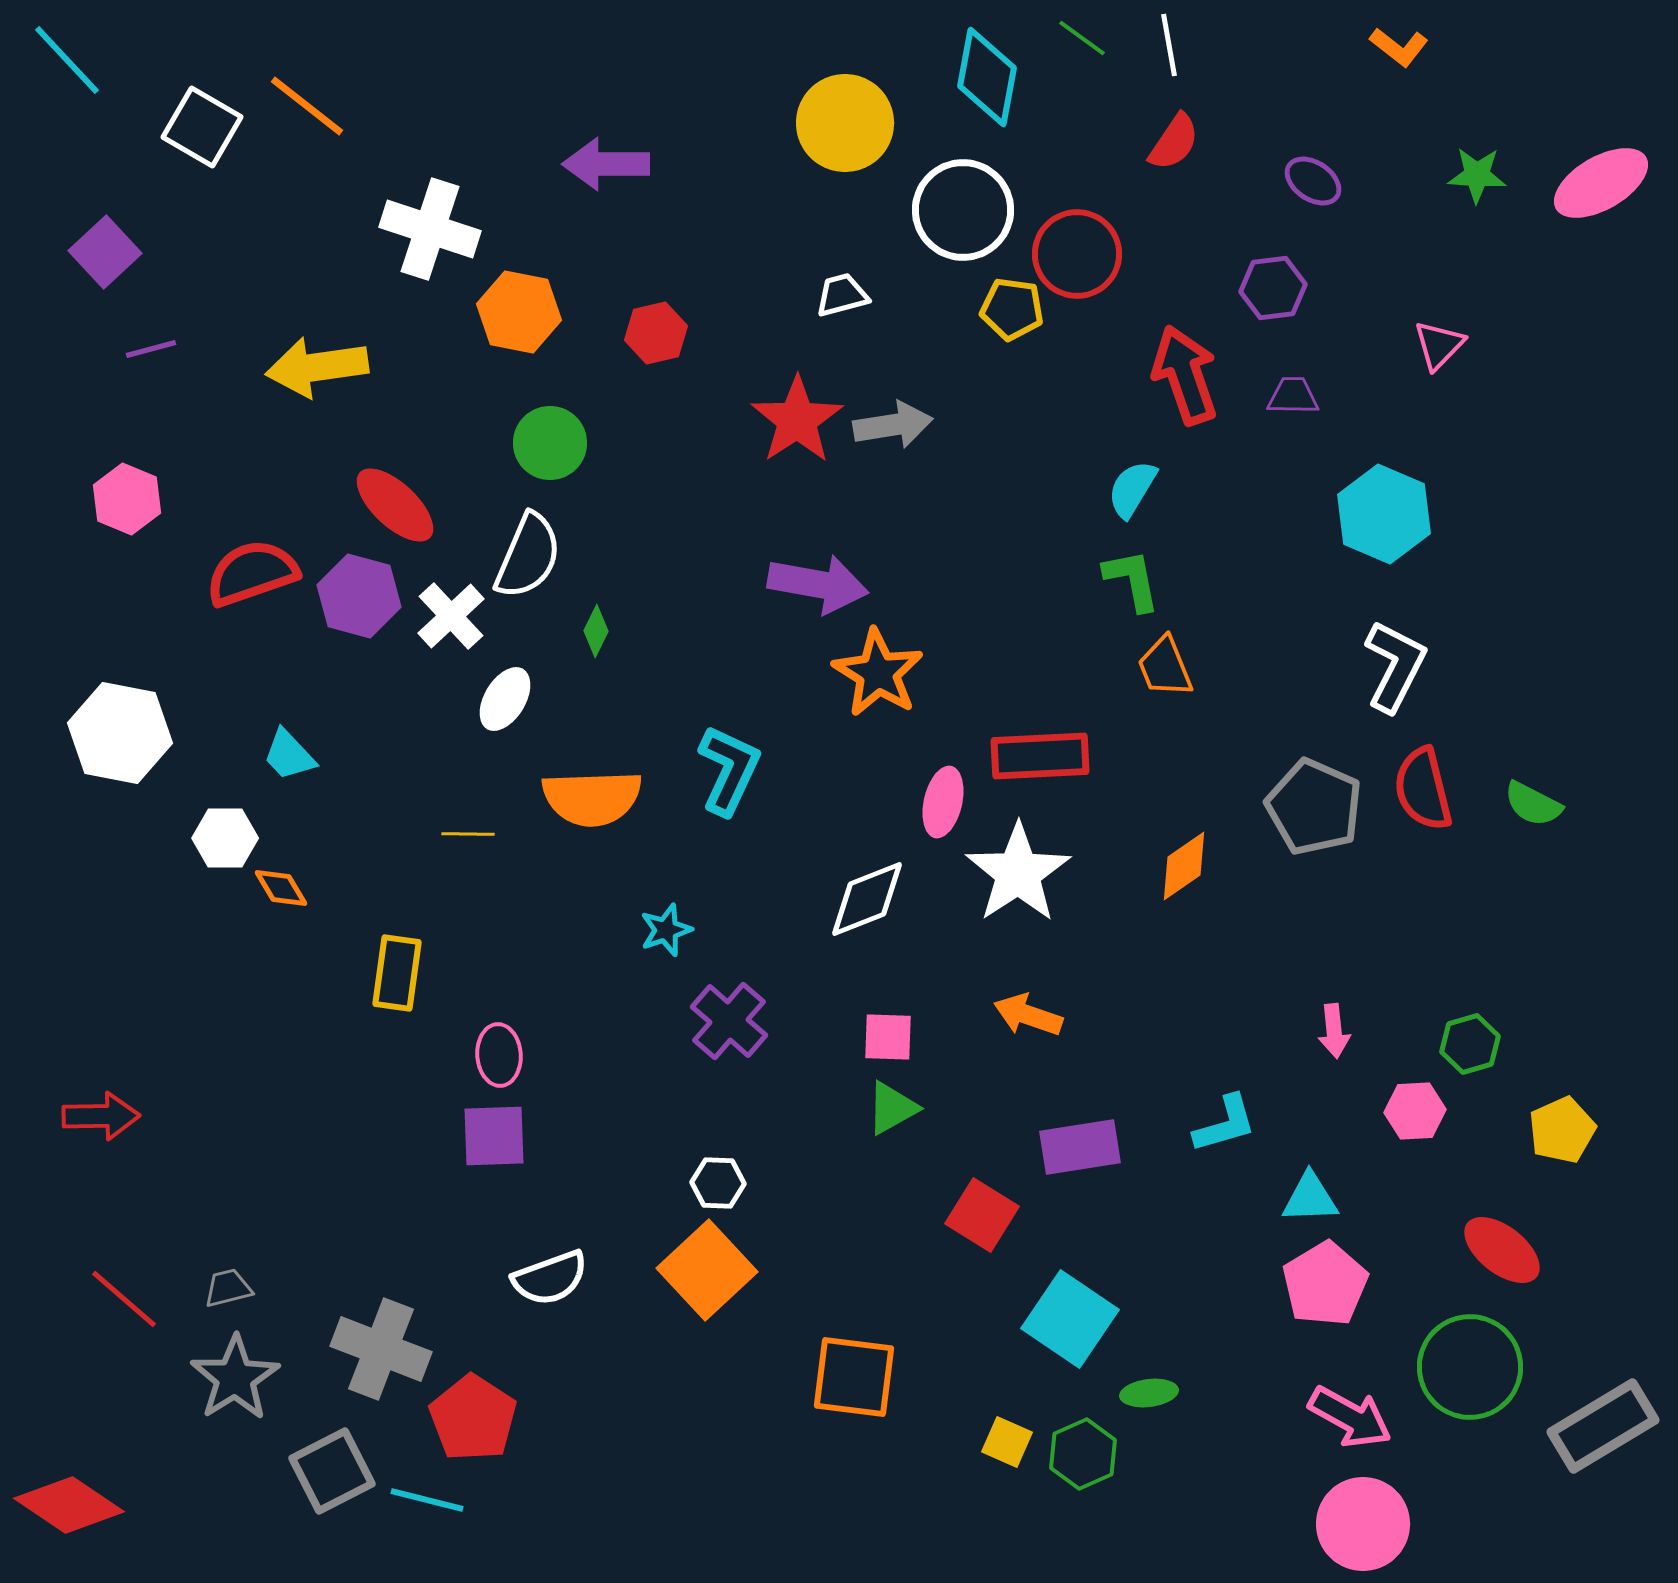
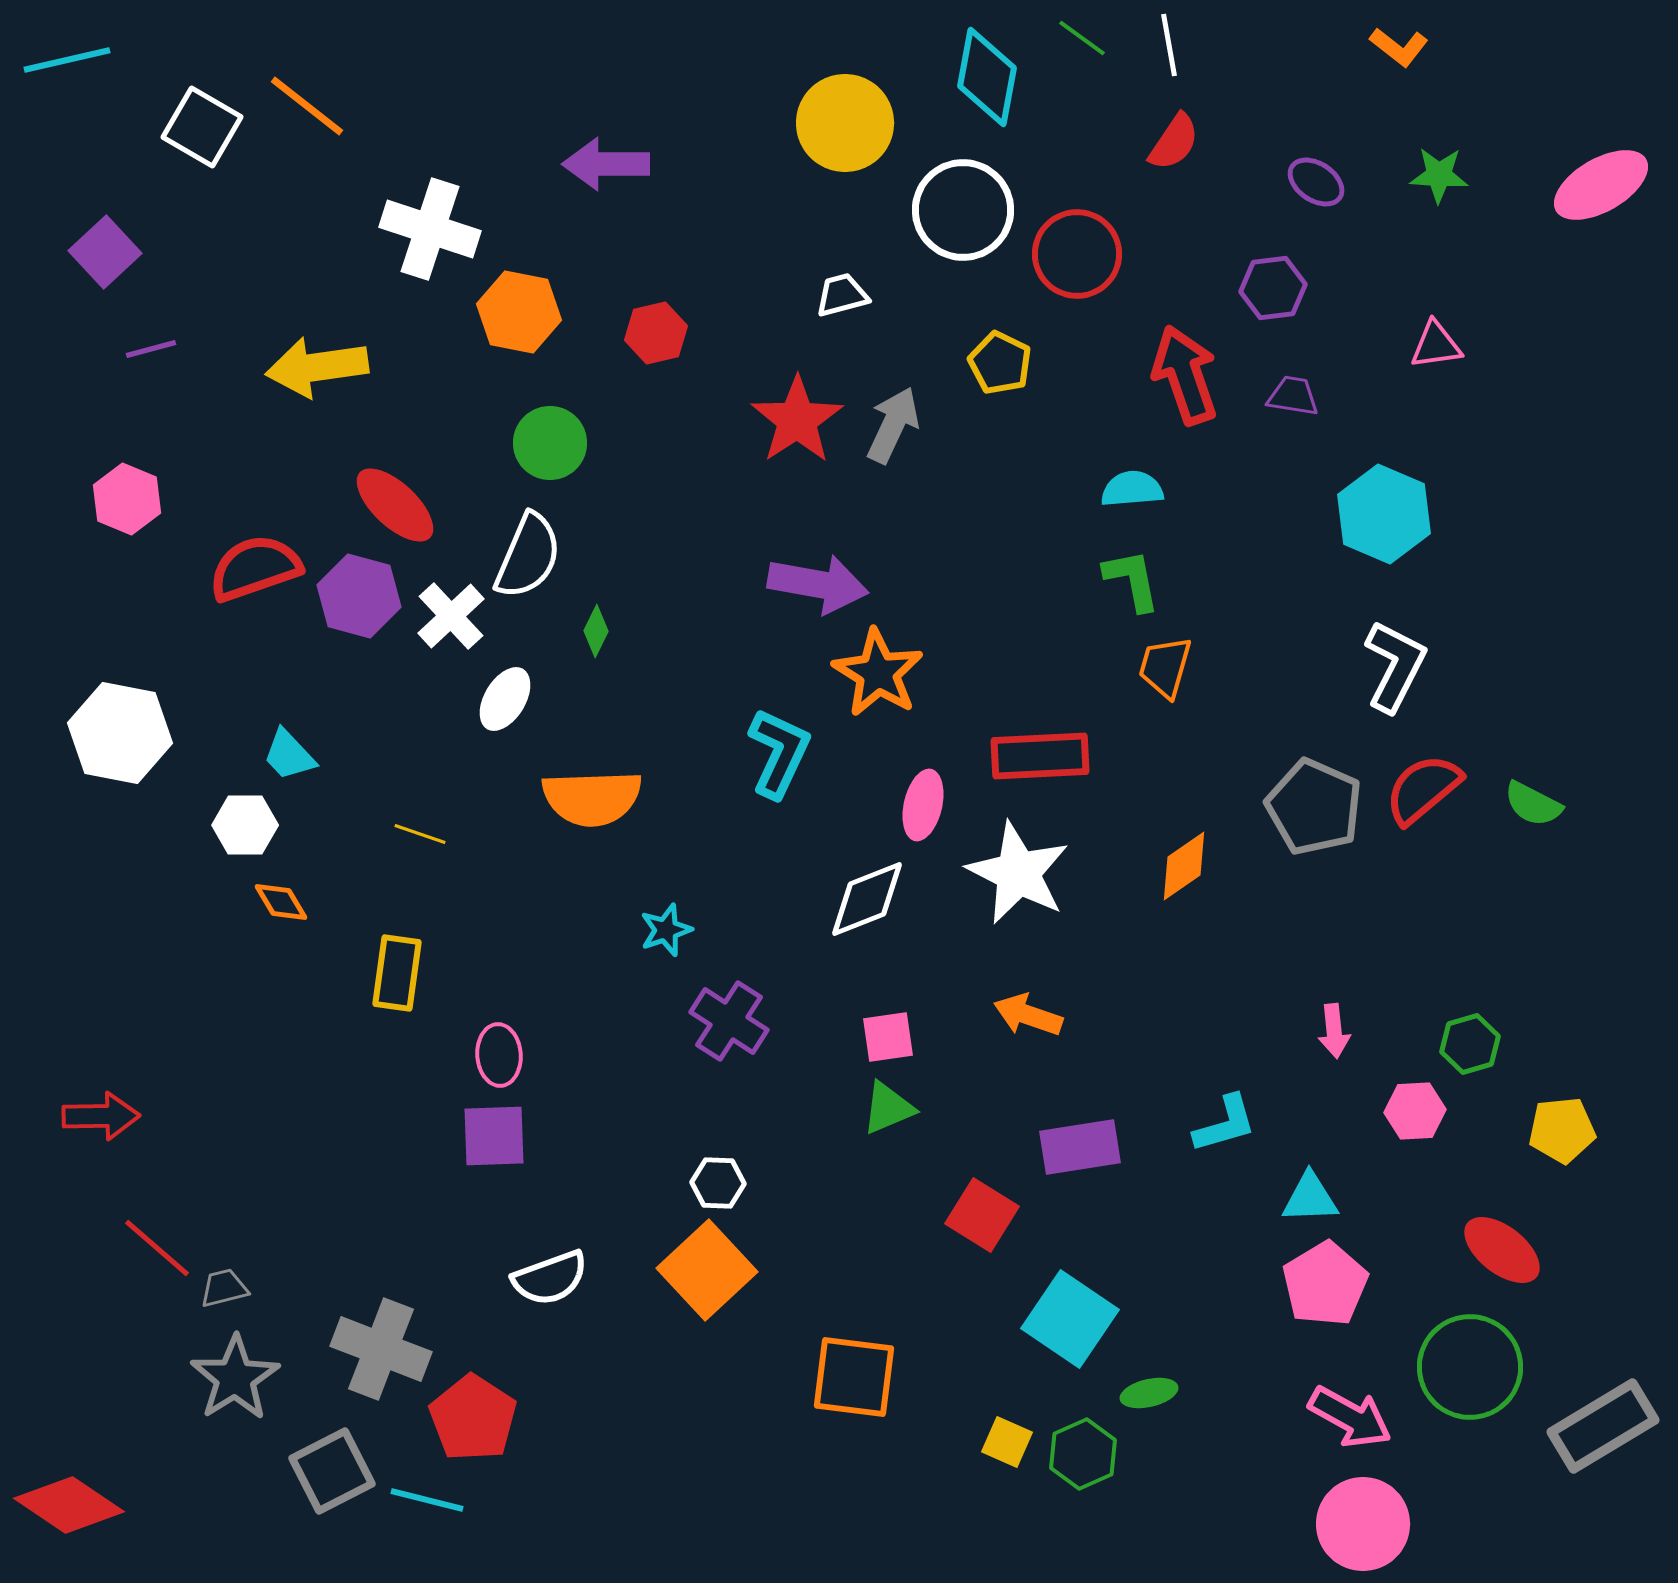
cyan line at (67, 60): rotated 60 degrees counterclockwise
green star at (1477, 175): moved 38 px left
purple ellipse at (1313, 181): moved 3 px right, 1 px down
pink ellipse at (1601, 183): moved 2 px down
yellow pentagon at (1012, 309): moved 12 px left, 54 px down; rotated 18 degrees clockwise
pink triangle at (1439, 345): moved 3 px left; rotated 38 degrees clockwise
purple trapezoid at (1293, 396): rotated 8 degrees clockwise
gray arrow at (893, 425): rotated 56 degrees counterclockwise
cyan semicircle at (1132, 489): rotated 54 degrees clockwise
red semicircle at (252, 573): moved 3 px right, 5 px up
orange trapezoid at (1165, 667): rotated 38 degrees clockwise
cyan L-shape at (729, 770): moved 50 px right, 17 px up
red semicircle at (1423, 789): rotated 64 degrees clockwise
pink ellipse at (943, 802): moved 20 px left, 3 px down
yellow line at (468, 834): moved 48 px left; rotated 18 degrees clockwise
white hexagon at (225, 838): moved 20 px right, 13 px up
white star at (1018, 873): rotated 12 degrees counterclockwise
orange diamond at (281, 888): moved 14 px down
purple cross at (729, 1021): rotated 8 degrees counterclockwise
pink square at (888, 1037): rotated 10 degrees counterclockwise
green triangle at (892, 1108): moved 4 px left; rotated 6 degrees clockwise
yellow pentagon at (1562, 1130): rotated 18 degrees clockwise
gray trapezoid at (228, 1288): moved 4 px left
red line at (124, 1299): moved 33 px right, 51 px up
green ellipse at (1149, 1393): rotated 6 degrees counterclockwise
